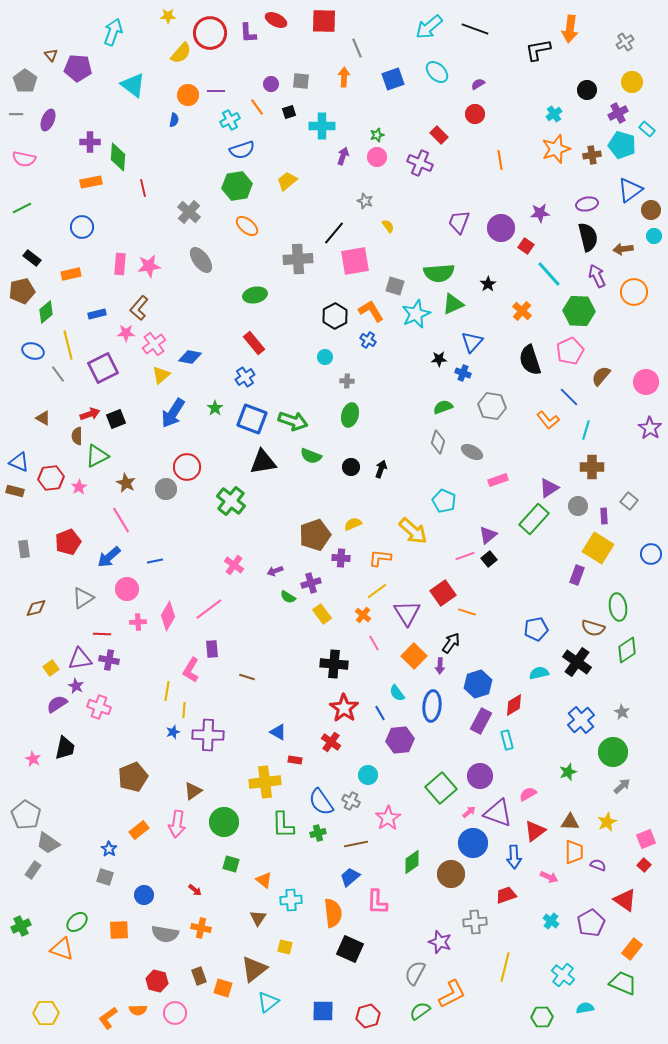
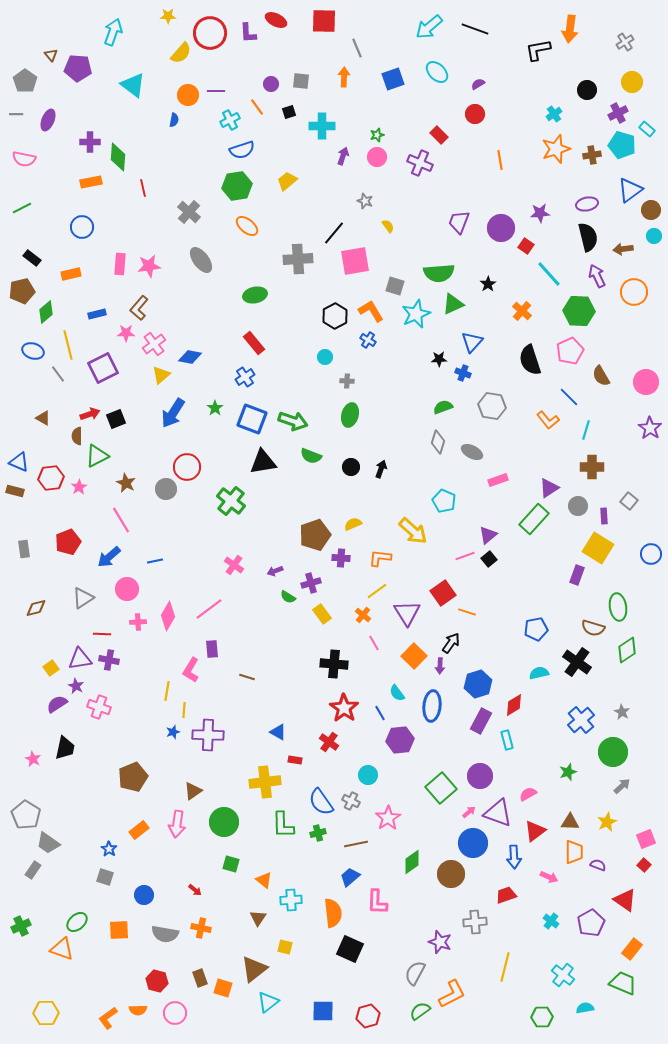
brown semicircle at (601, 376): rotated 70 degrees counterclockwise
red cross at (331, 742): moved 2 px left
brown rectangle at (199, 976): moved 1 px right, 2 px down
